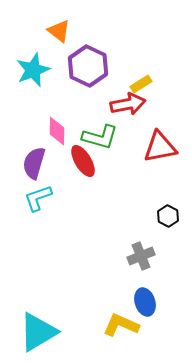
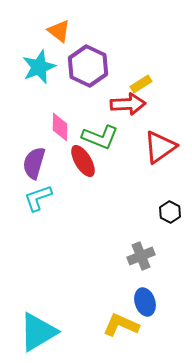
cyan star: moved 6 px right, 3 px up
red arrow: rotated 8 degrees clockwise
pink diamond: moved 3 px right, 4 px up
green L-shape: rotated 6 degrees clockwise
red triangle: rotated 24 degrees counterclockwise
black hexagon: moved 2 px right, 4 px up
